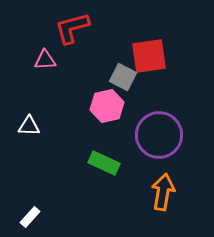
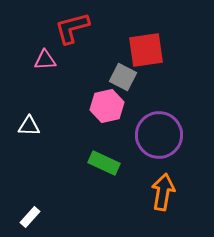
red square: moved 3 px left, 6 px up
